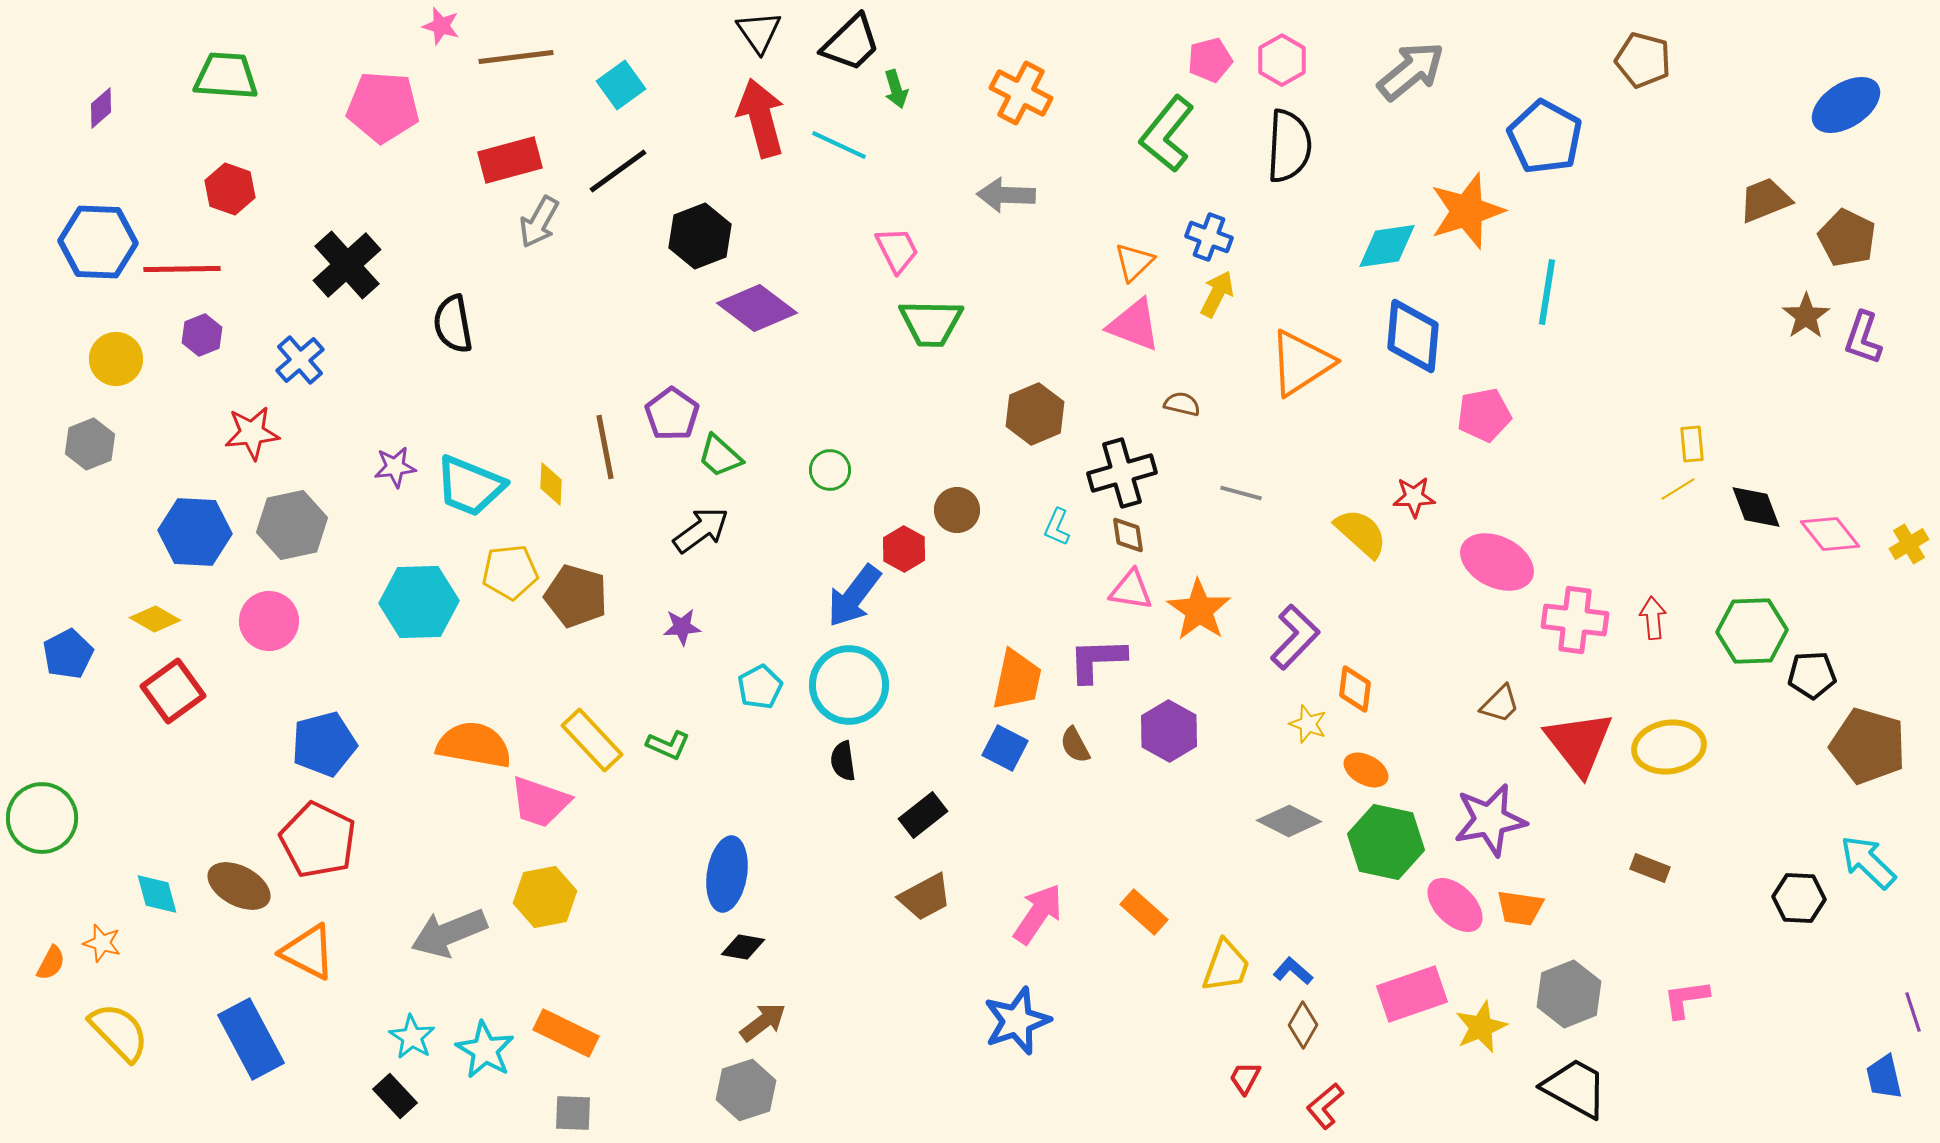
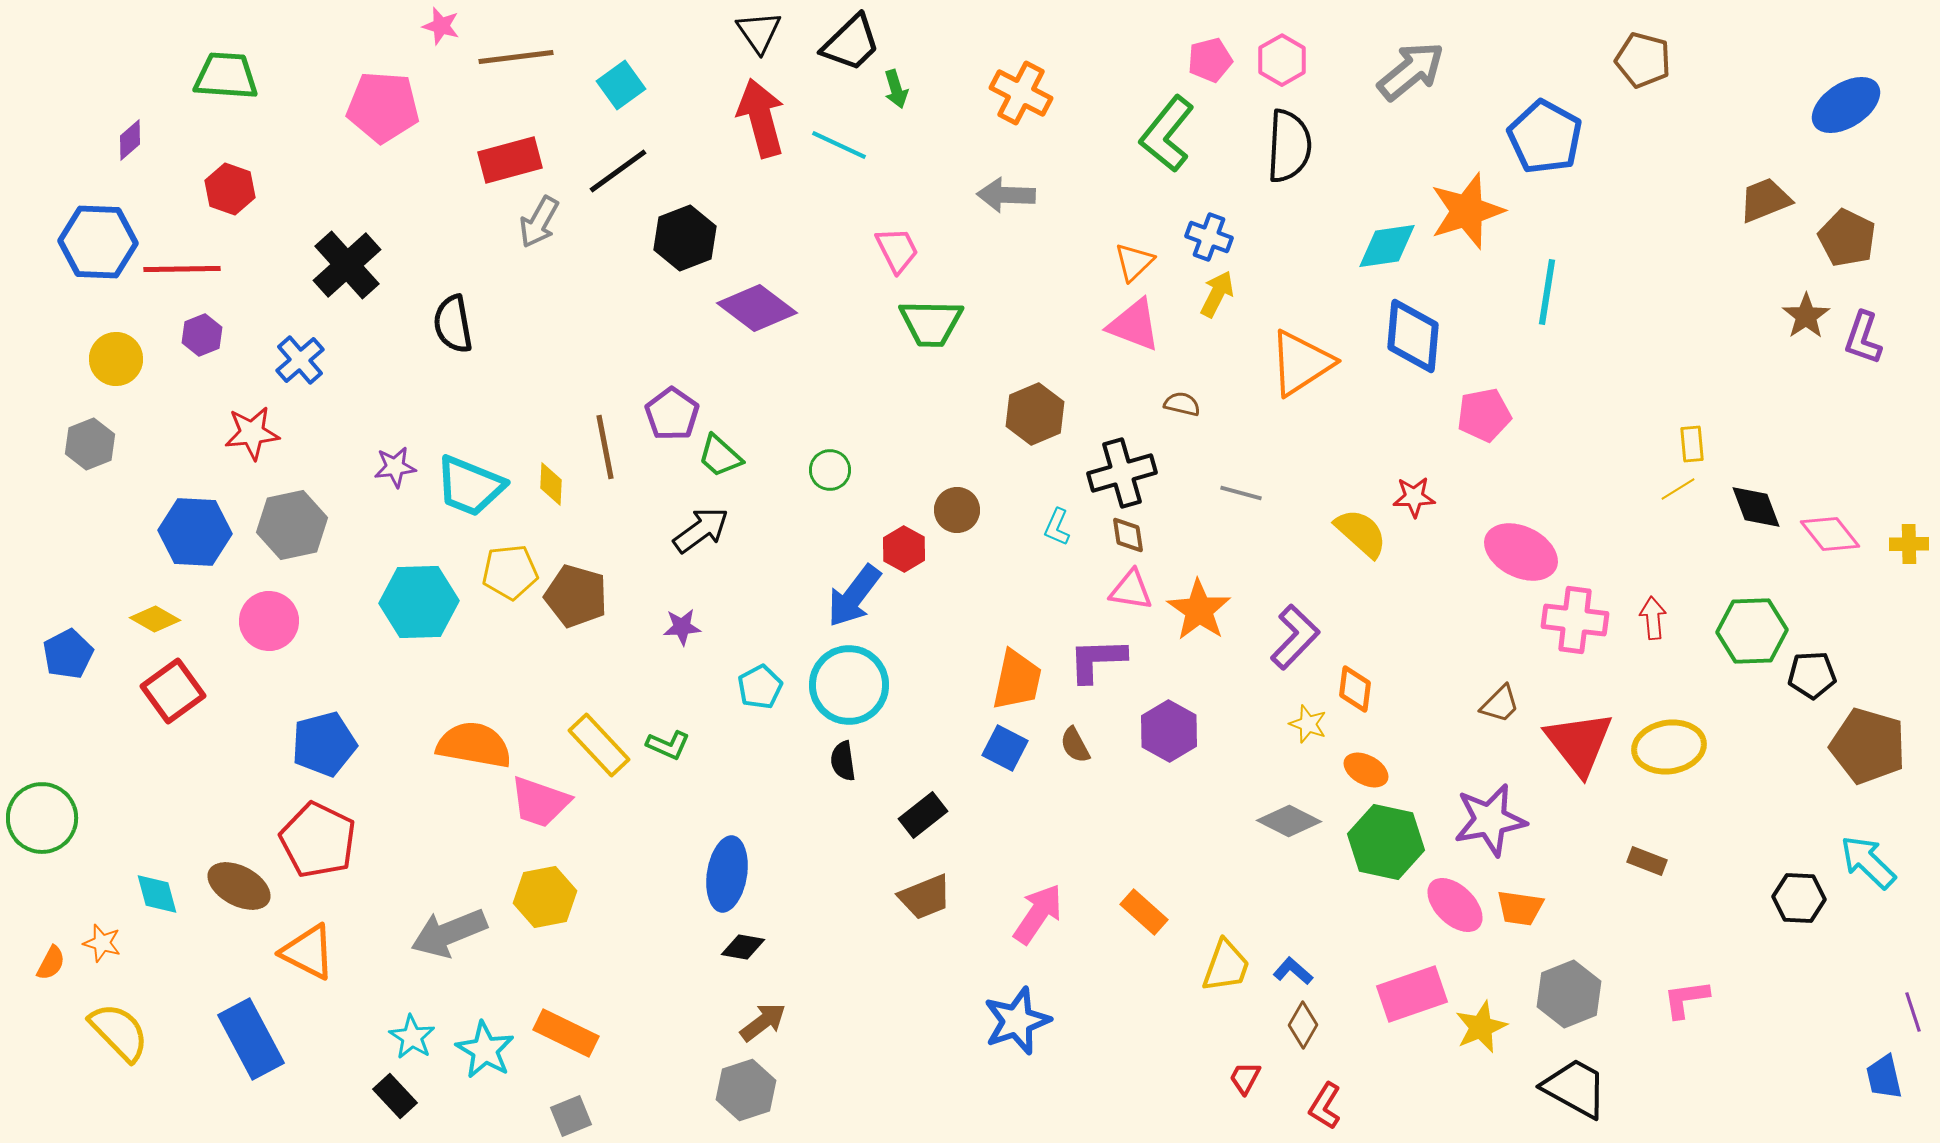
purple diamond at (101, 108): moved 29 px right, 32 px down
black hexagon at (700, 236): moved 15 px left, 2 px down
yellow cross at (1909, 544): rotated 30 degrees clockwise
pink ellipse at (1497, 562): moved 24 px right, 10 px up
yellow rectangle at (592, 740): moved 7 px right, 5 px down
brown rectangle at (1650, 868): moved 3 px left, 7 px up
brown trapezoid at (925, 897): rotated 6 degrees clockwise
red L-shape at (1325, 1106): rotated 18 degrees counterclockwise
gray square at (573, 1113): moved 2 px left, 3 px down; rotated 24 degrees counterclockwise
